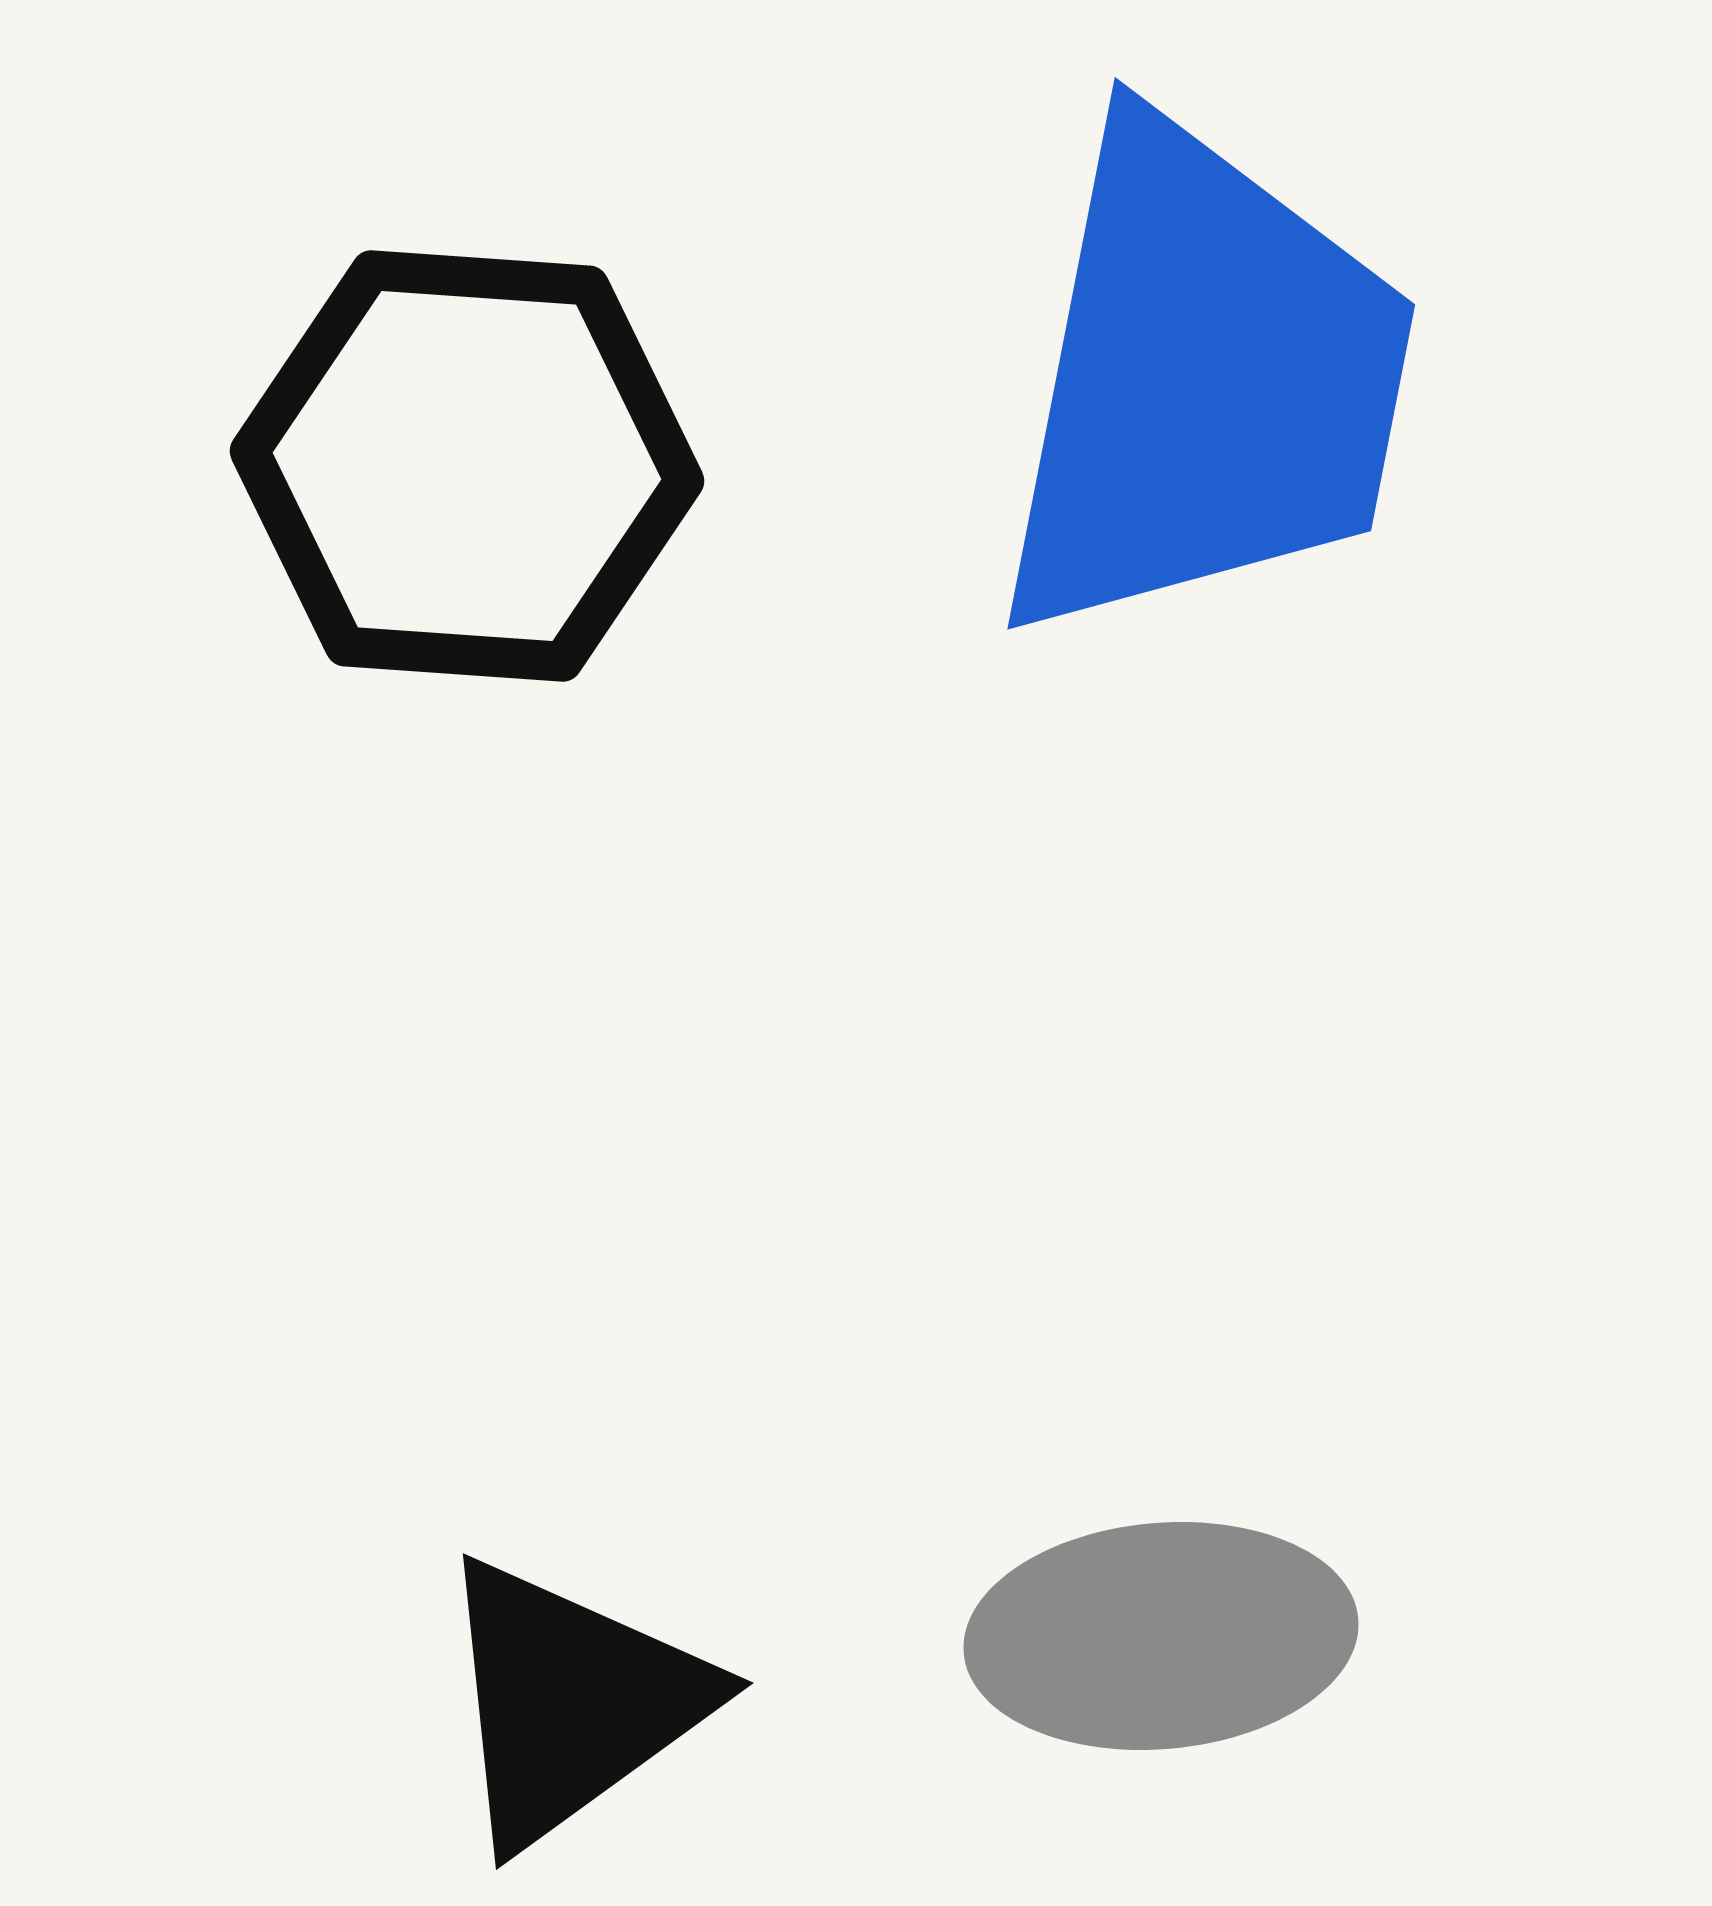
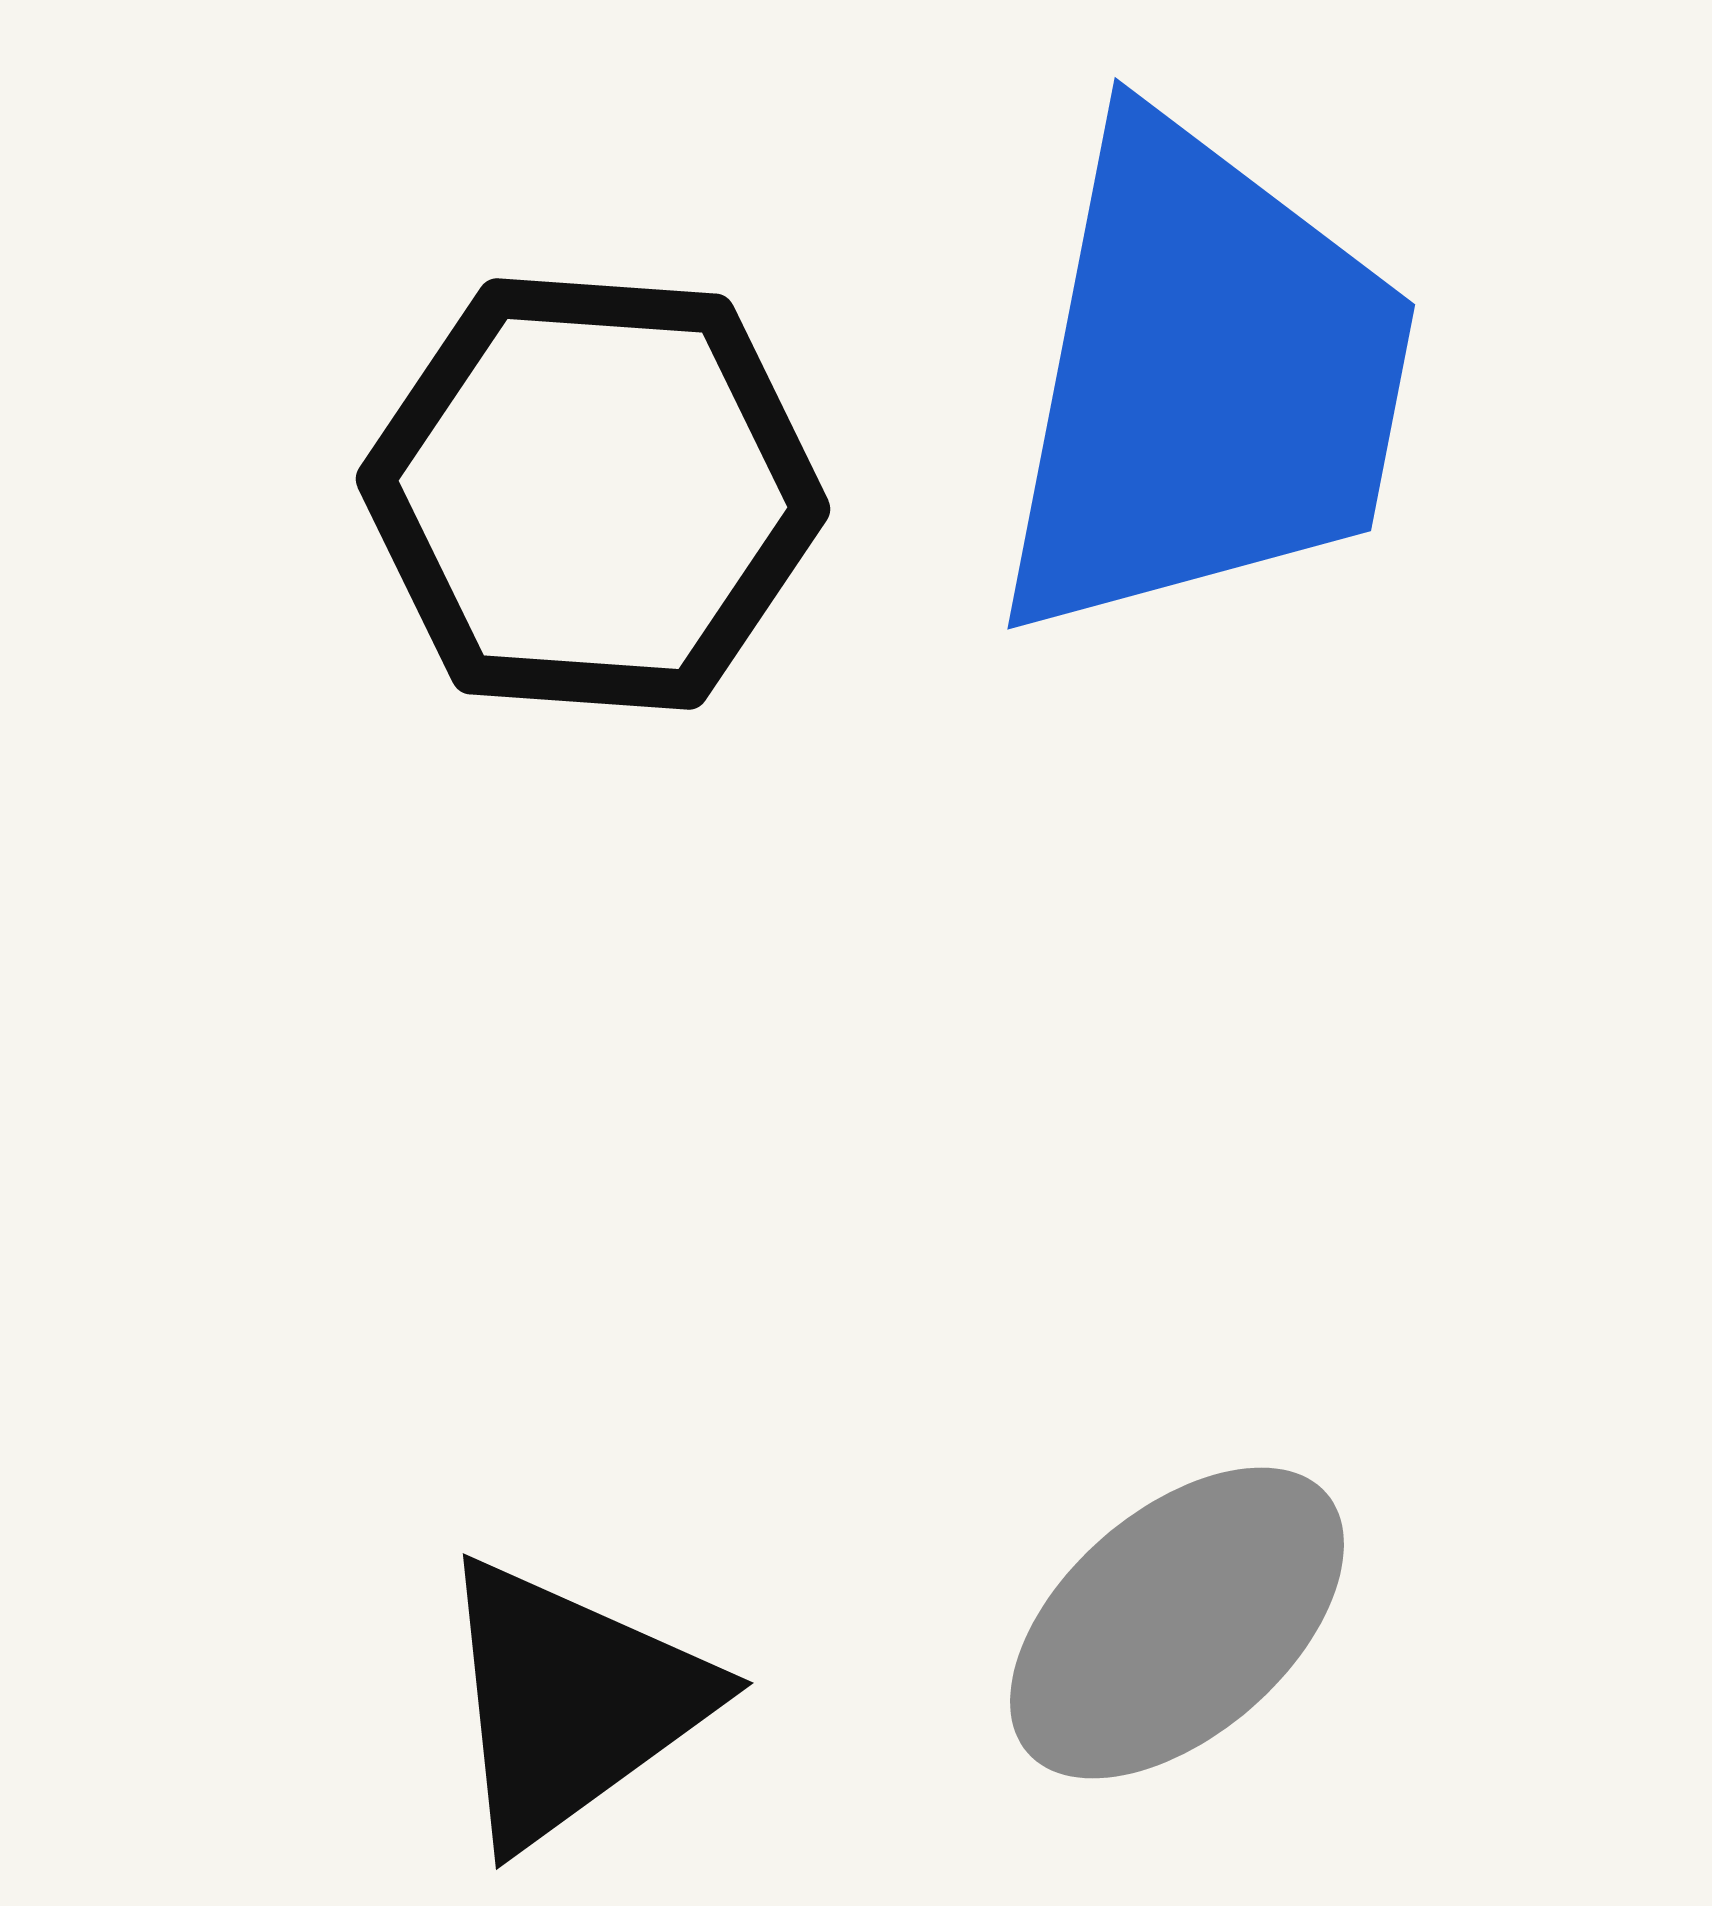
black hexagon: moved 126 px right, 28 px down
gray ellipse: moved 16 px right, 13 px up; rotated 36 degrees counterclockwise
